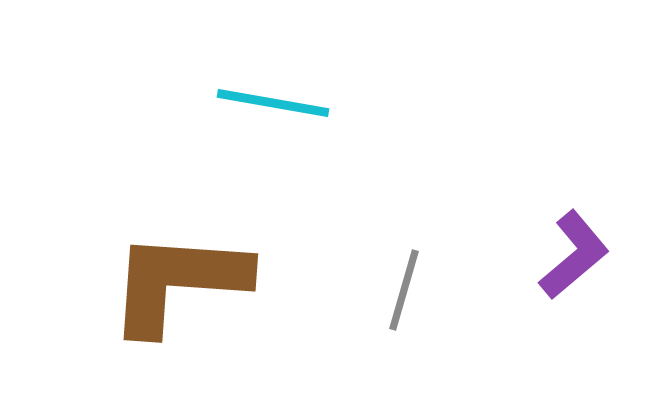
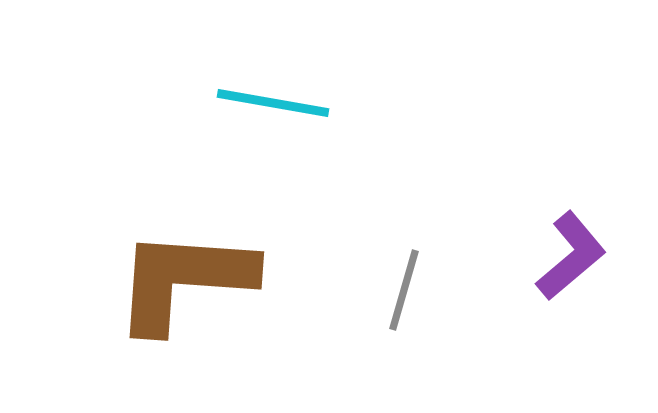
purple L-shape: moved 3 px left, 1 px down
brown L-shape: moved 6 px right, 2 px up
